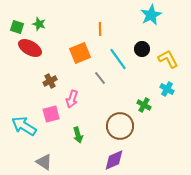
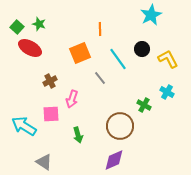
green square: rotated 24 degrees clockwise
cyan cross: moved 3 px down
pink square: rotated 12 degrees clockwise
